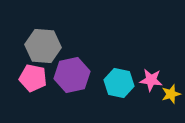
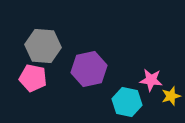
purple hexagon: moved 17 px right, 6 px up
cyan hexagon: moved 8 px right, 19 px down
yellow star: moved 2 px down
